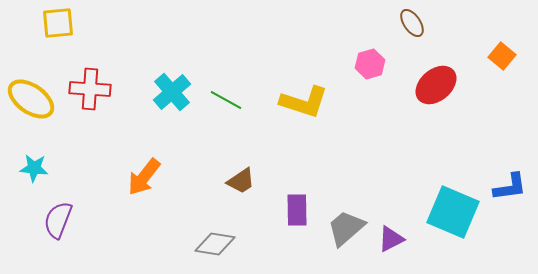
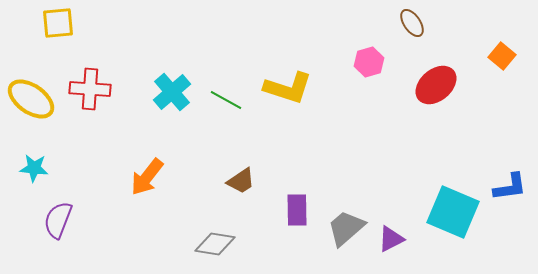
pink hexagon: moved 1 px left, 2 px up
yellow L-shape: moved 16 px left, 14 px up
orange arrow: moved 3 px right
